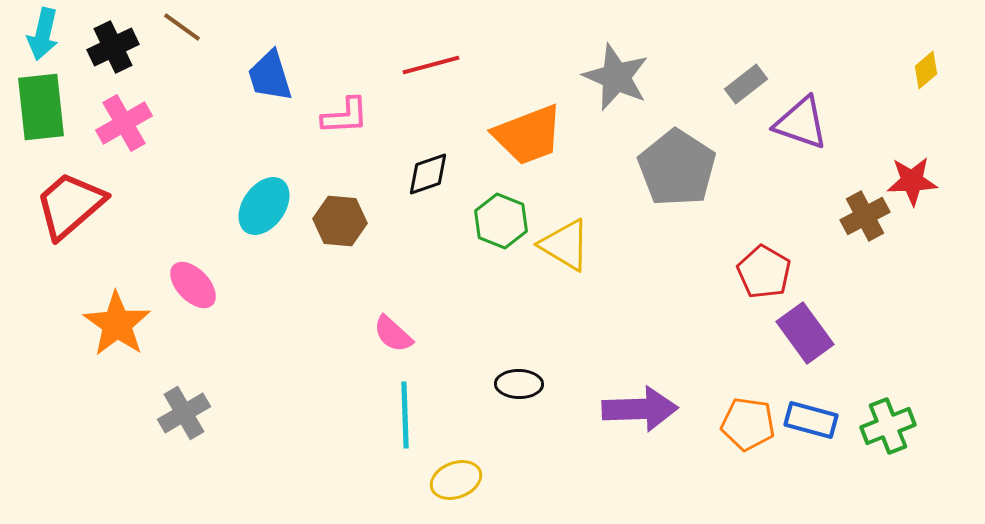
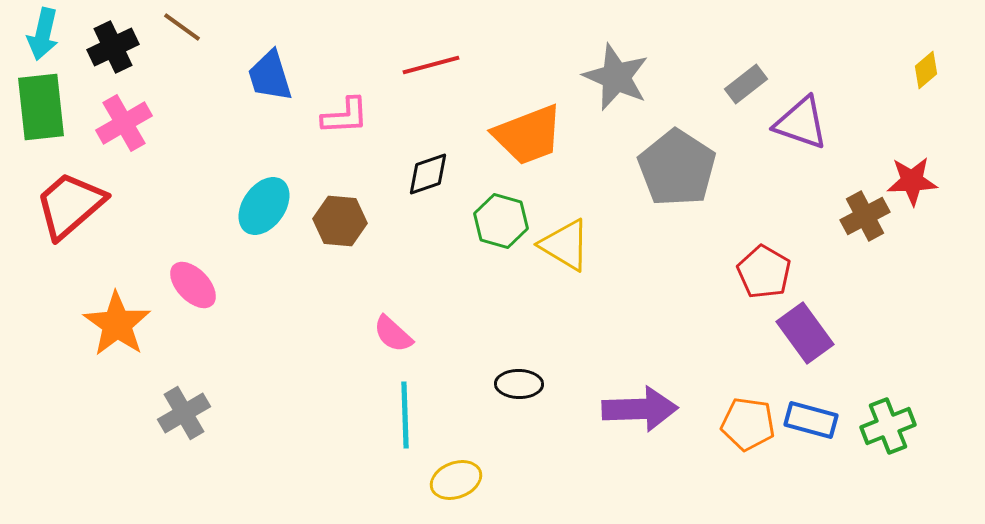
green hexagon: rotated 6 degrees counterclockwise
